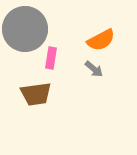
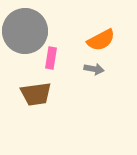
gray circle: moved 2 px down
gray arrow: rotated 30 degrees counterclockwise
